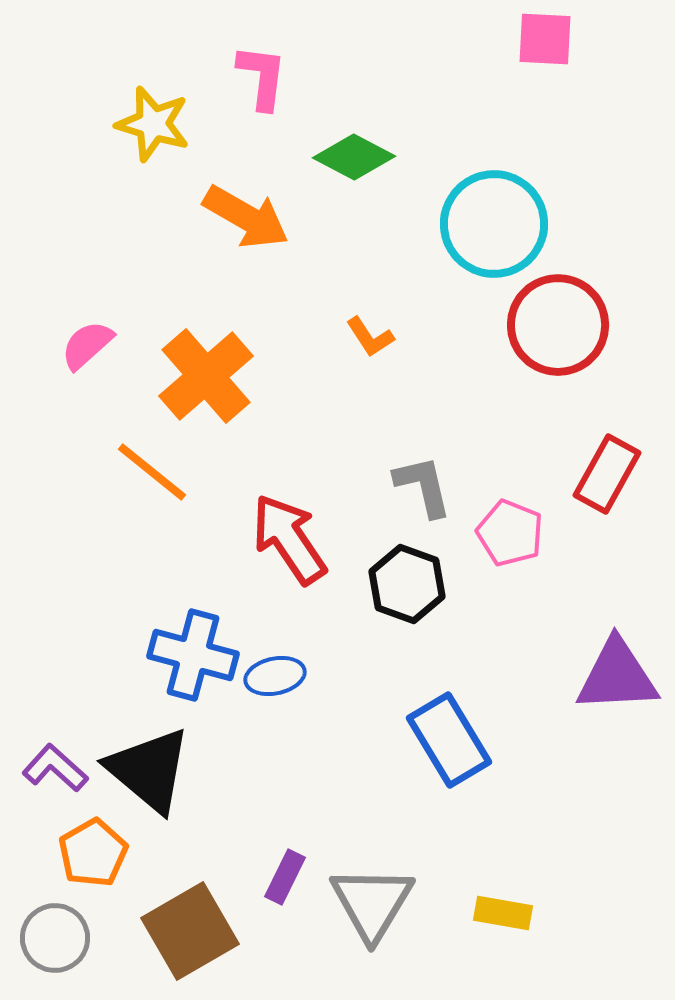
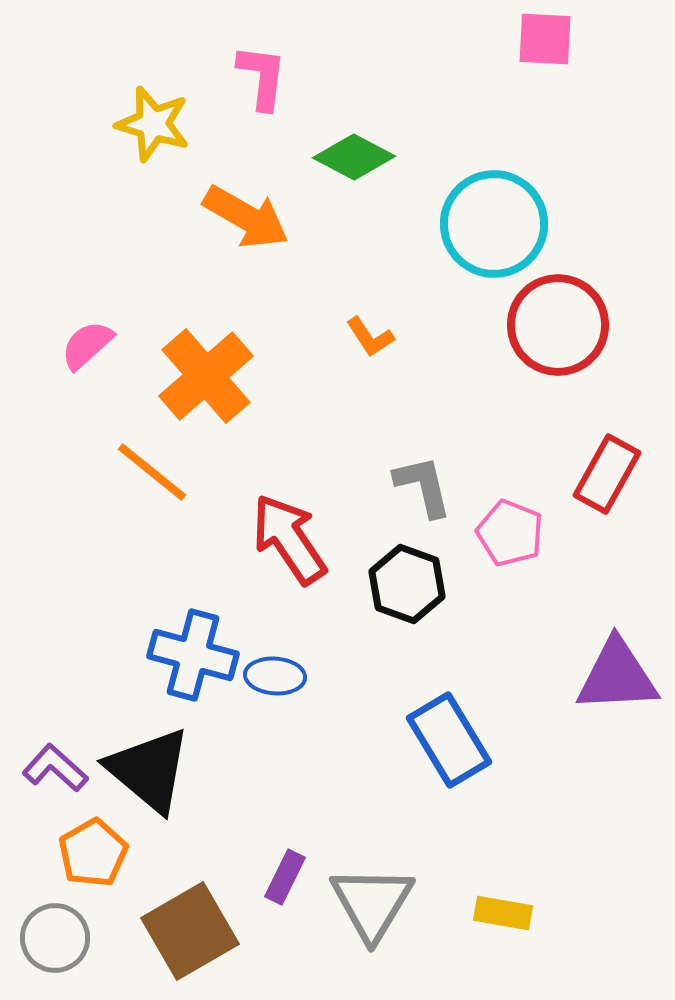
blue ellipse: rotated 16 degrees clockwise
